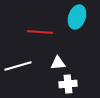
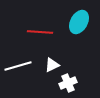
cyan ellipse: moved 2 px right, 5 px down; rotated 10 degrees clockwise
white triangle: moved 6 px left, 2 px down; rotated 21 degrees counterclockwise
white cross: moved 1 px up; rotated 18 degrees counterclockwise
